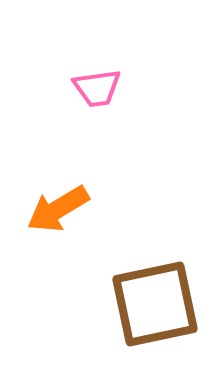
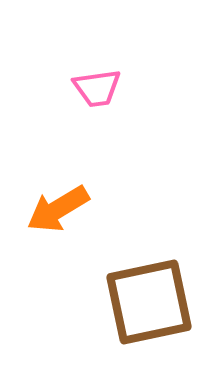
brown square: moved 6 px left, 2 px up
